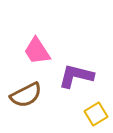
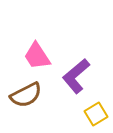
pink trapezoid: moved 5 px down
purple L-shape: rotated 54 degrees counterclockwise
